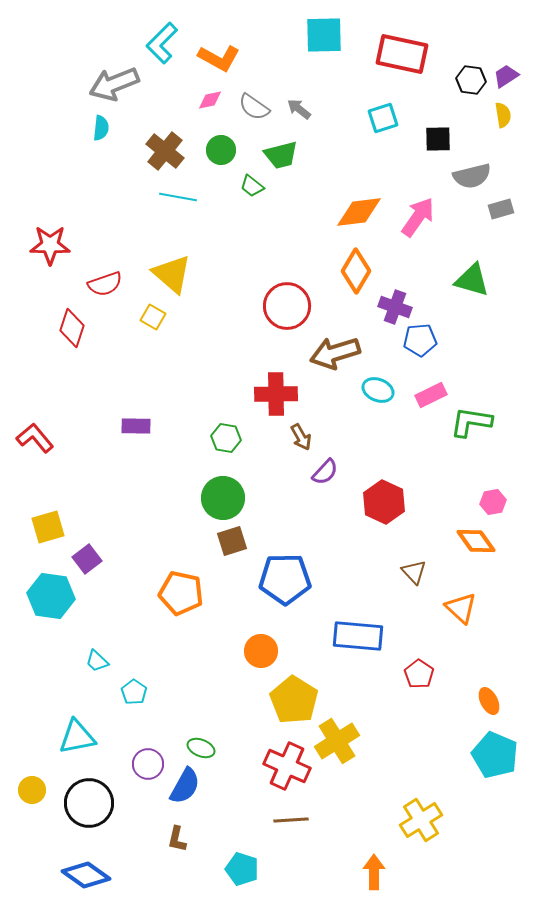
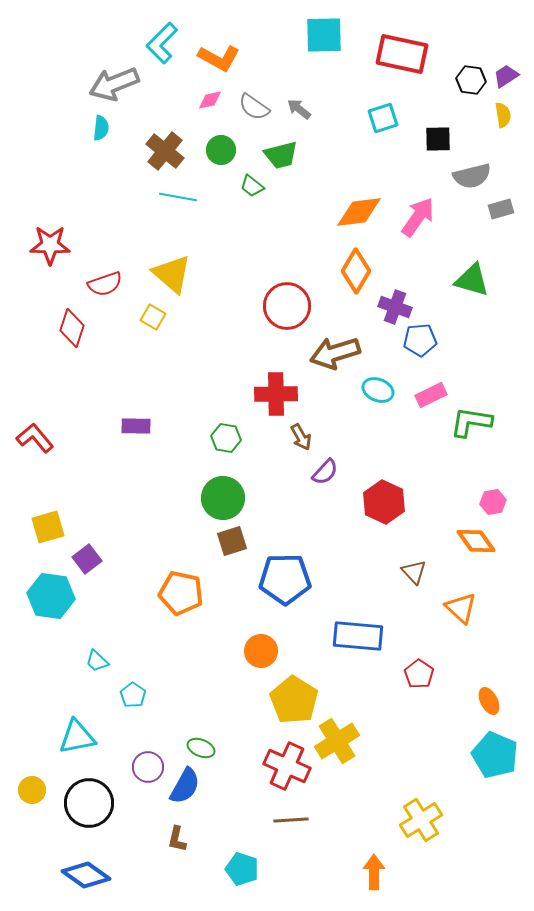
cyan pentagon at (134, 692): moved 1 px left, 3 px down
purple circle at (148, 764): moved 3 px down
